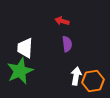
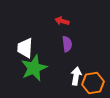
green star: moved 14 px right, 3 px up
orange hexagon: moved 2 px down
